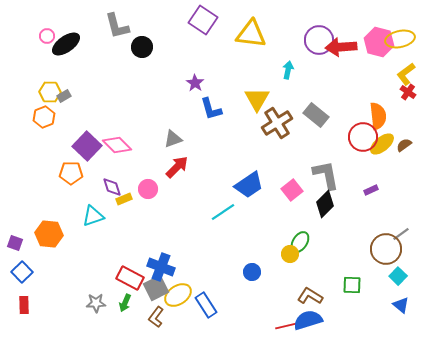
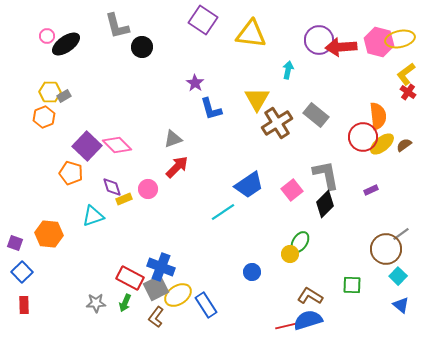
orange pentagon at (71, 173): rotated 15 degrees clockwise
